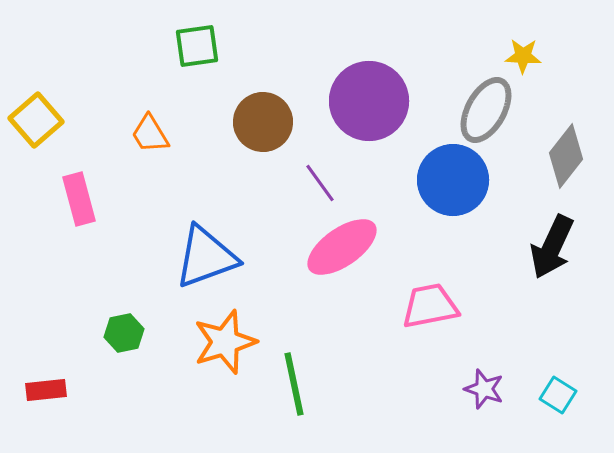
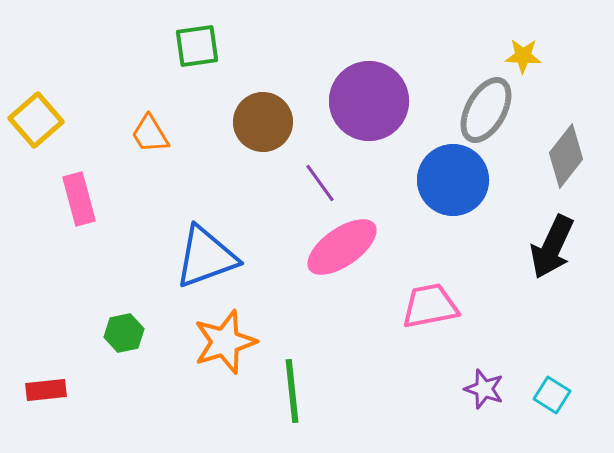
green line: moved 2 px left, 7 px down; rotated 6 degrees clockwise
cyan square: moved 6 px left
